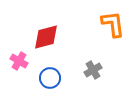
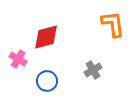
pink cross: moved 1 px left, 2 px up
blue circle: moved 3 px left, 3 px down
